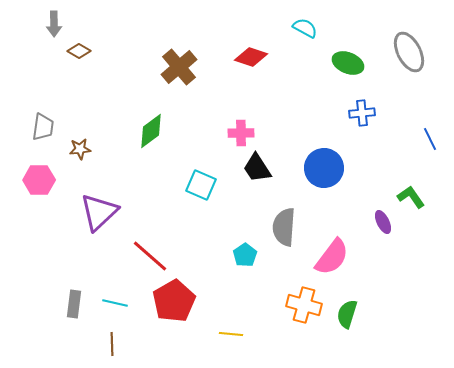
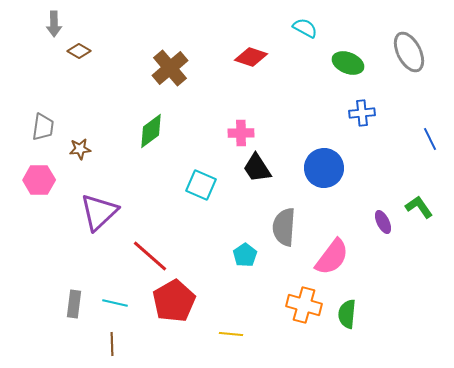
brown cross: moved 9 px left, 1 px down
green L-shape: moved 8 px right, 10 px down
green semicircle: rotated 12 degrees counterclockwise
